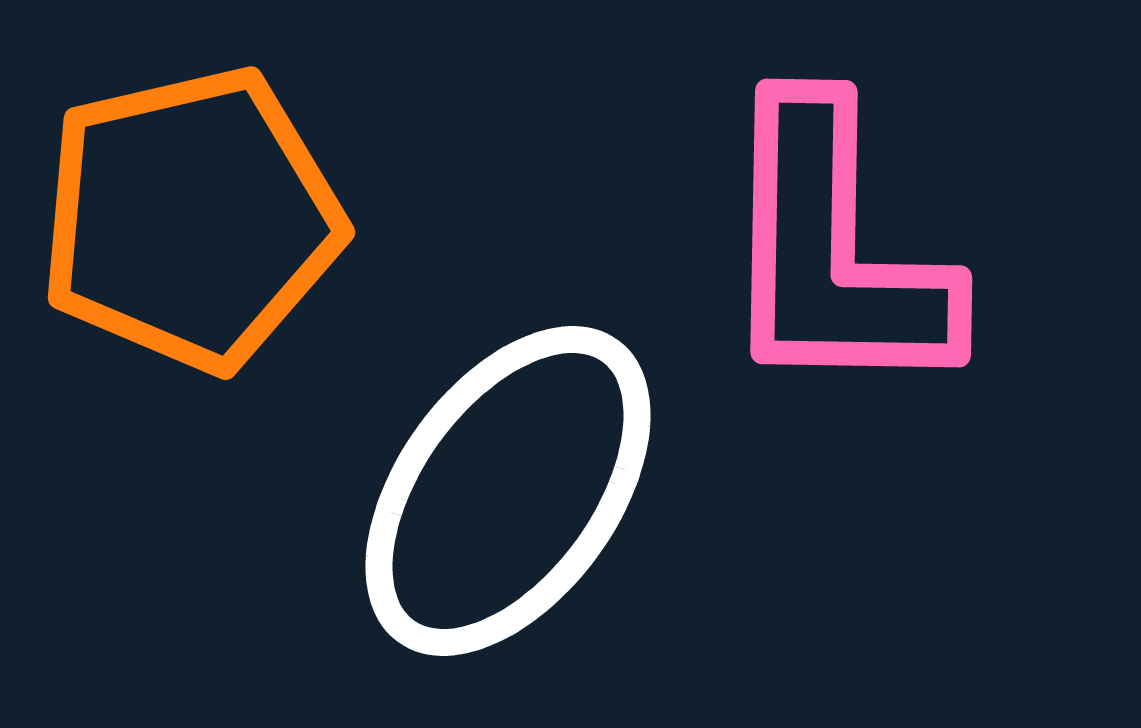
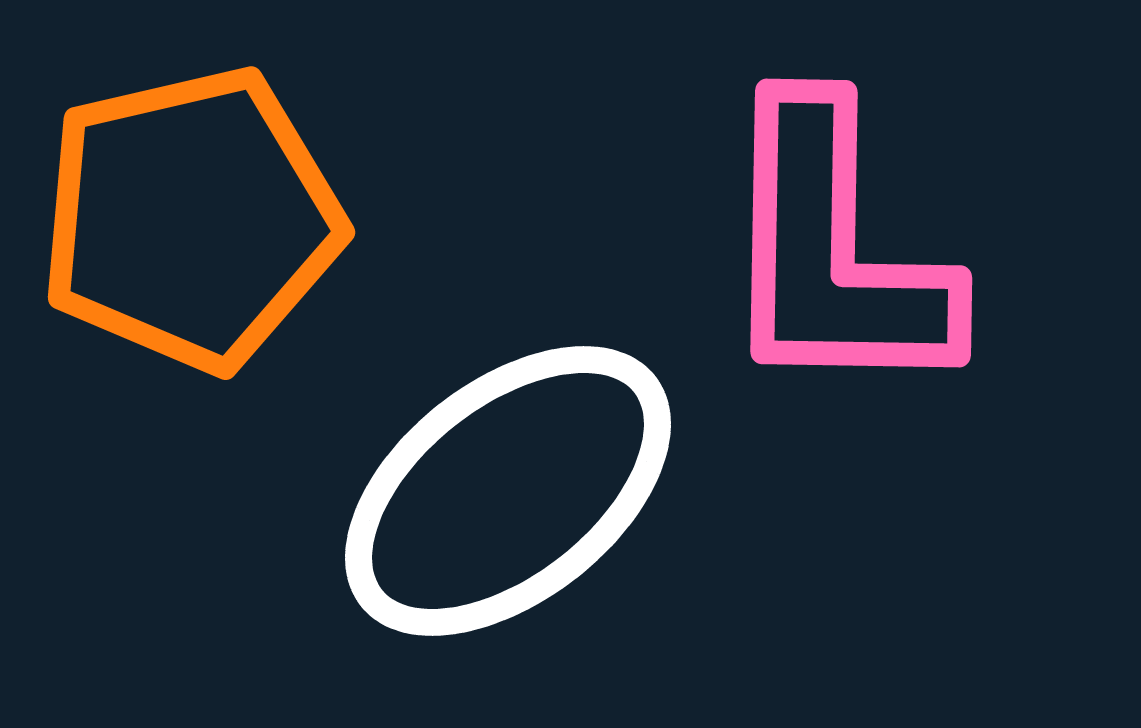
white ellipse: rotated 16 degrees clockwise
